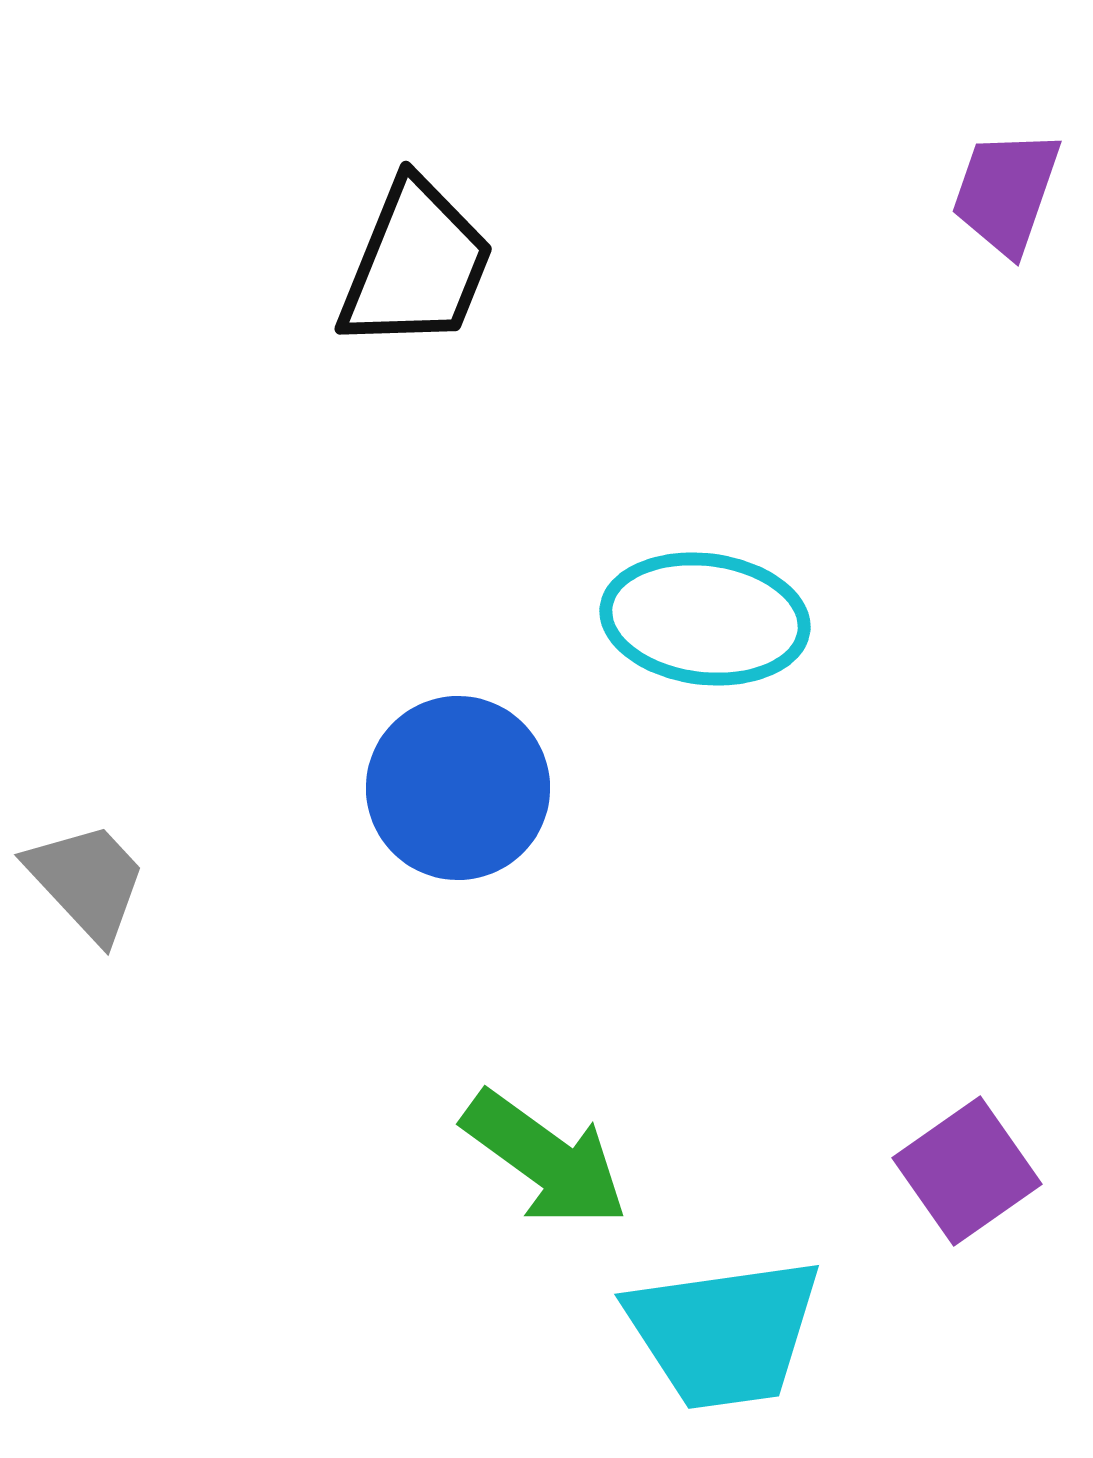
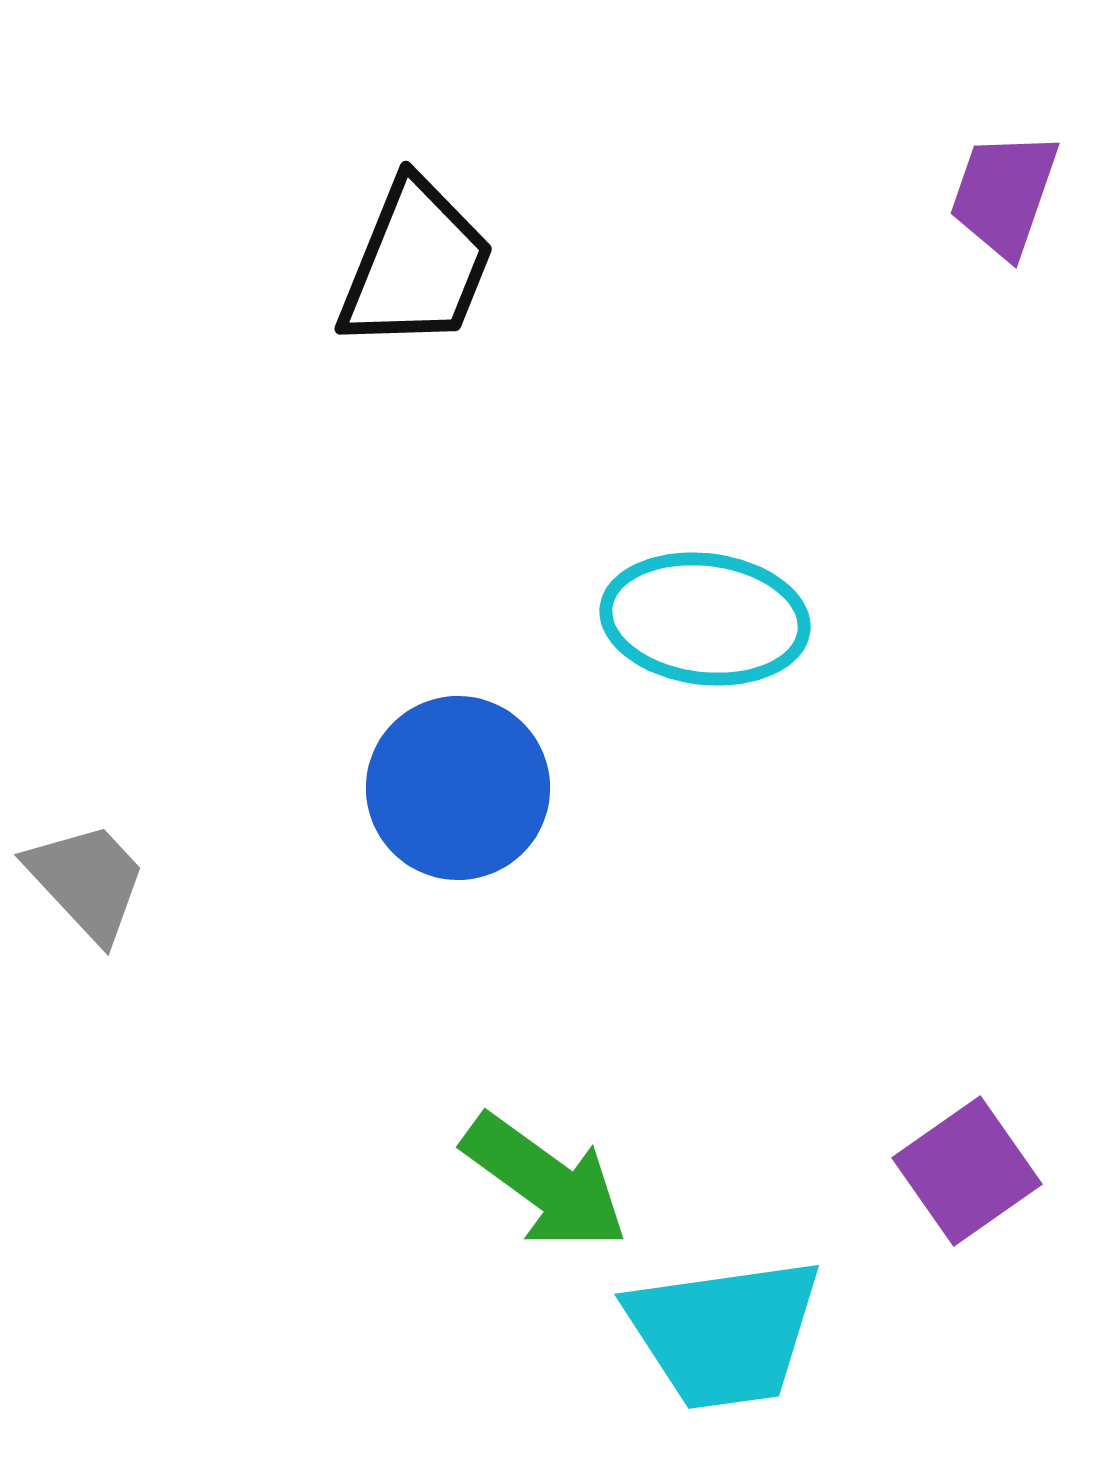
purple trapezoid: moved 2 px left, 2 px down
green arrow: moved 23 px down
